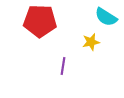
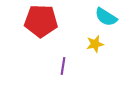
red pentagon: moved 1 px right
yellow star: moved 4 px right, 2 px down
